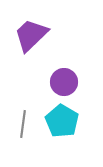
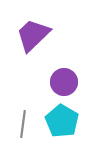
purple trapezoid: moved 2 px right
